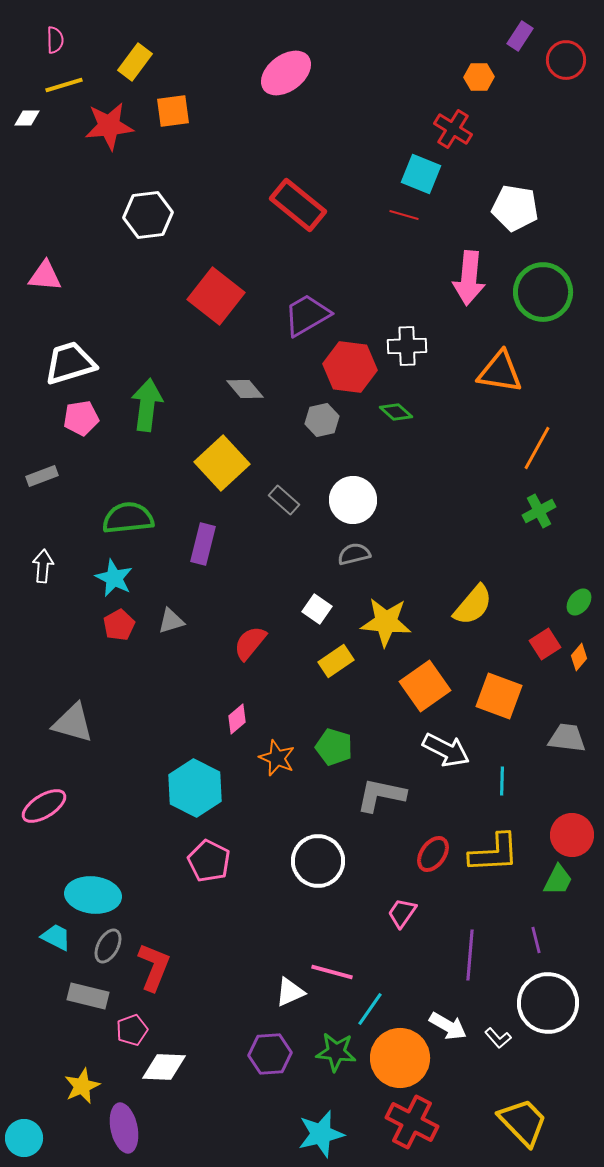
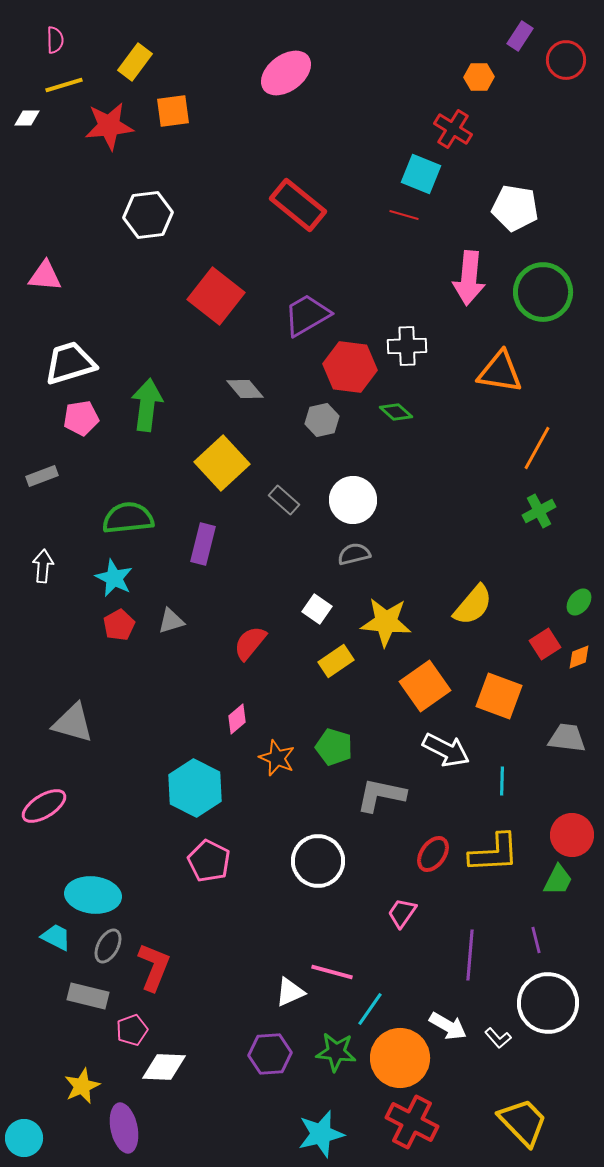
orange diamond at (579, 657): rotated 28 degrees clockwise
